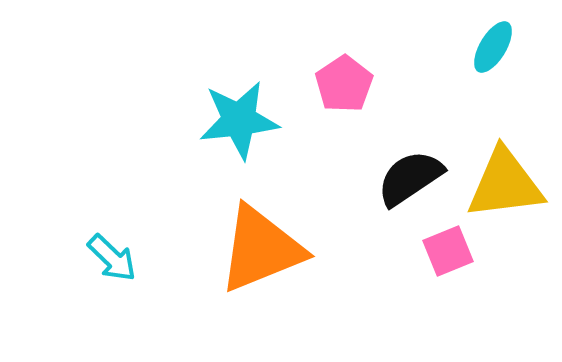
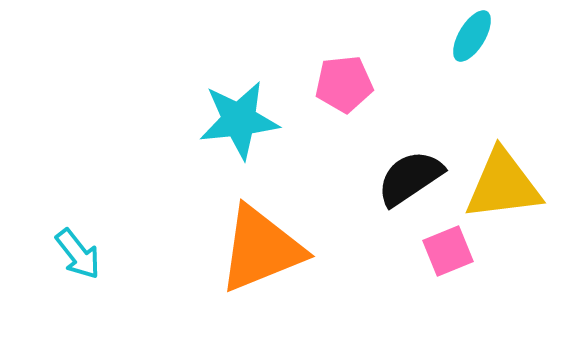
cyan ellipse: moved 21 px left, 11 px up
pink pentagon: rotated 28 degrees clockwise
yellow triangle: moved 2 px left, 1 px down
cyan arrow: moved 34 px left, 4 px up; rotated 8 degrees clockwise
